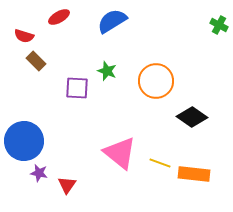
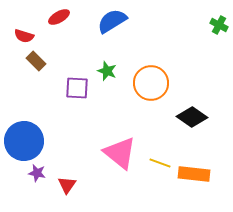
orange circle: moved 5 px left, 2 px down
purple star: moved 2 px left
